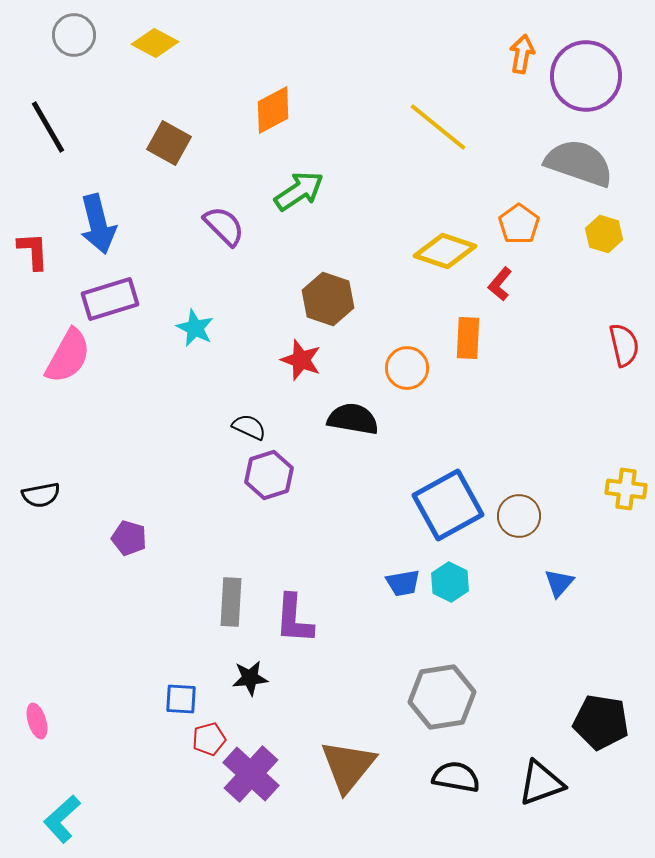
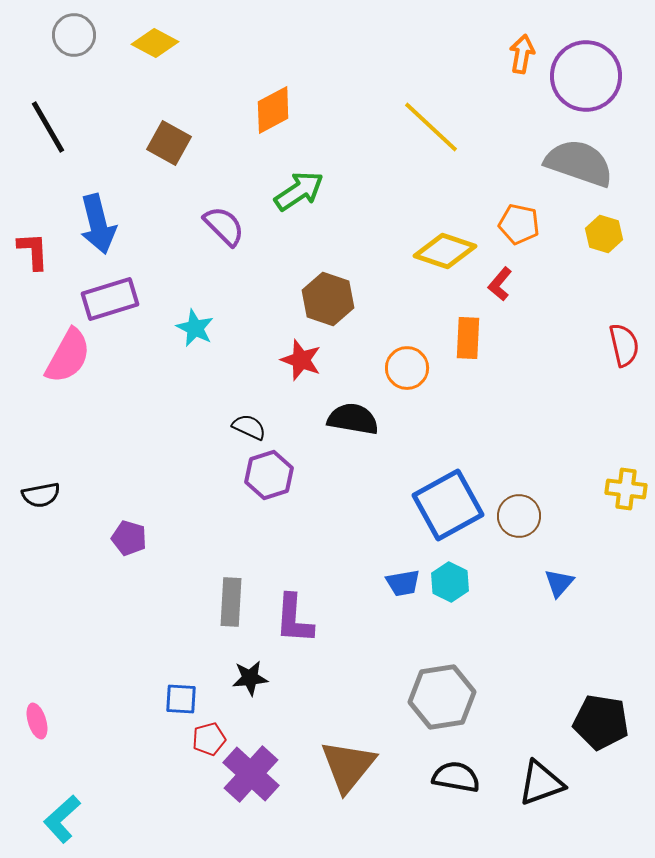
yellow line at (438, 127): moved 7 px left; rotated 4 degrees clockwise
orange pentagon at (519, 224): rotated 24 degrees counterclockwise
